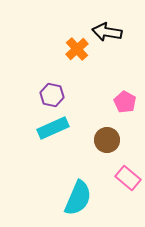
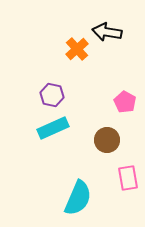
pink rectangle: rotated 40 degrees clockwise
